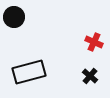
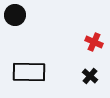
black circle: moved 1 px right, 2 px up
black rectangle: rotated 16 degrees clockwise
